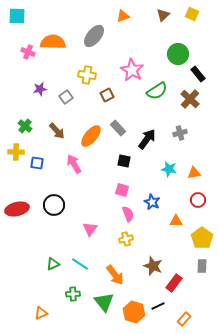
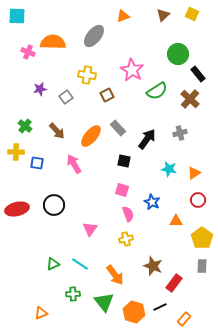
orange triangle at (194, 173): rotated 24 degrees counterclockwise
black line at (158, 306): moved 2 px right, 1 px down
